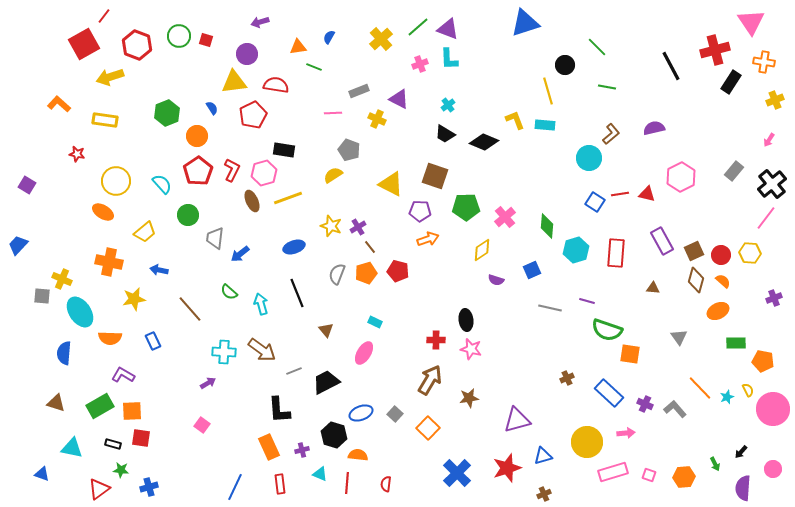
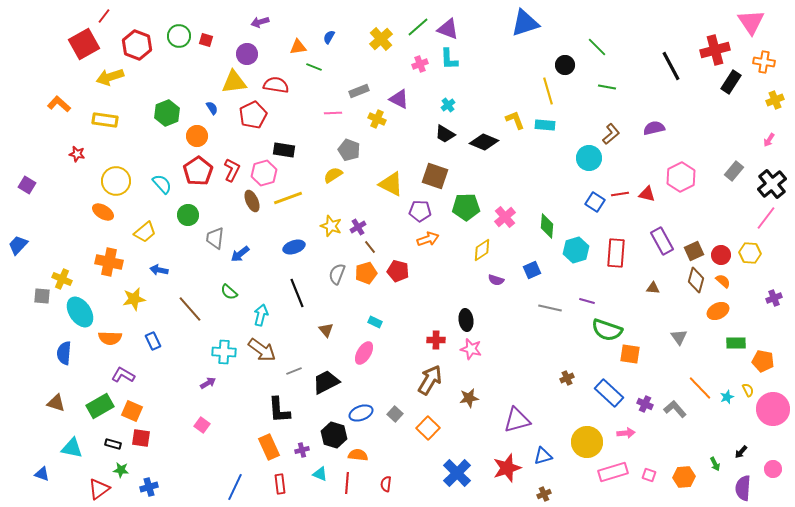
cyan arrow at (261, 304): moved 11 px down; rotated 30 degrees clockwise
orange square at (132, 411): rotated 25 degrees clockwise
